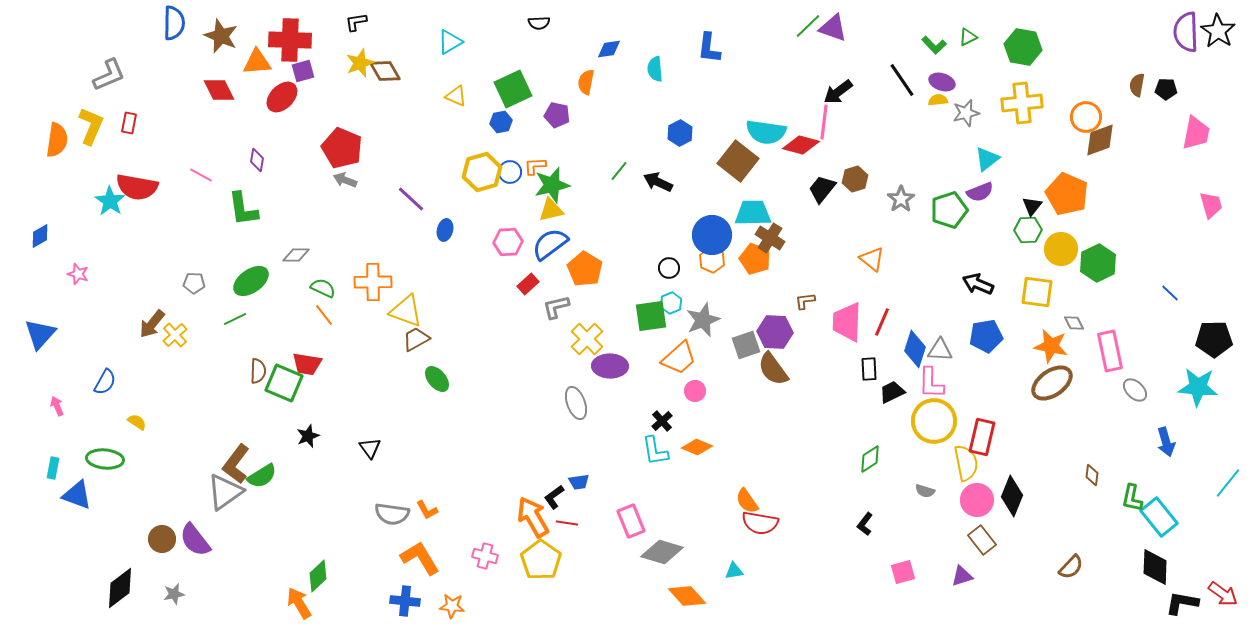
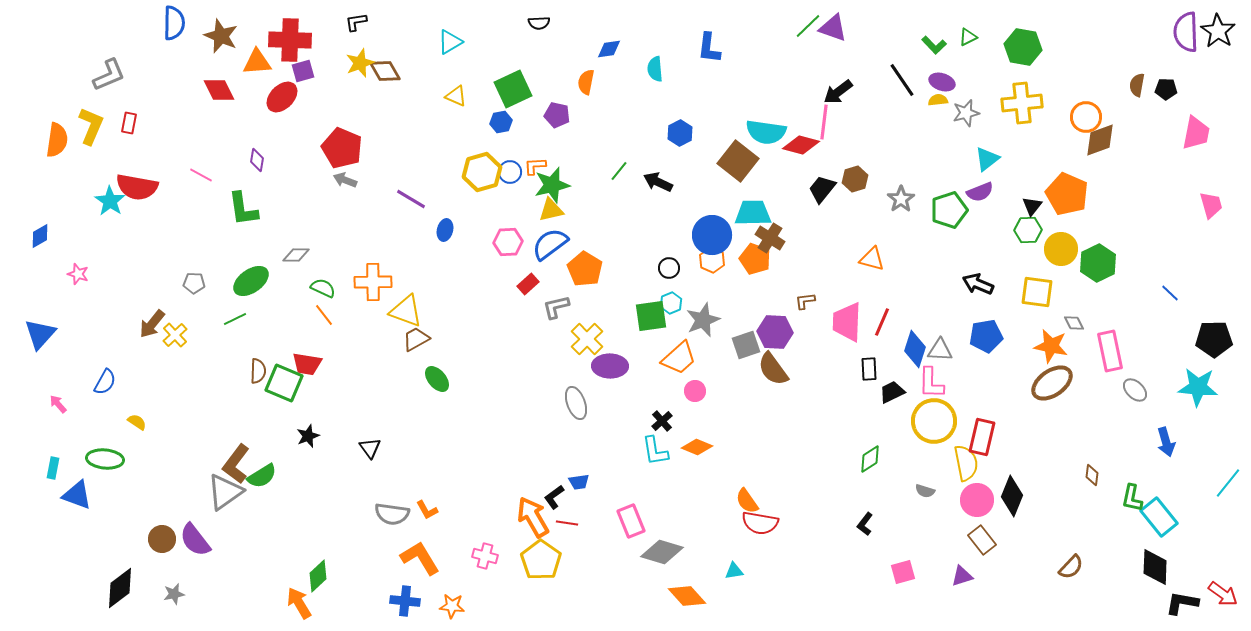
purple line at (411, 199): rotated 12 degrees counterclockwise
orange triangle at (872, 259): rotated 24 degrees counterclockwise
pink arrow at (57, 406): moved 1 px right, 2 px up; rotated 18 degrees counterclockwise
